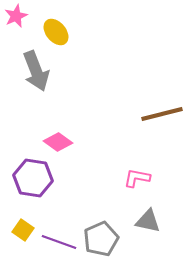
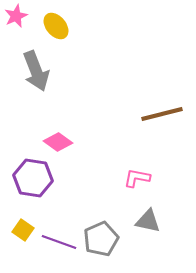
yellow ellipse: moved 6 px up
